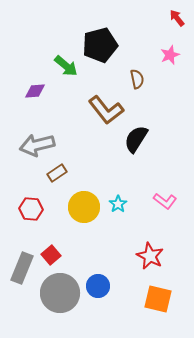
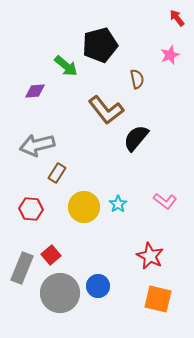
black semicircle: moved 1 px up; rotated 8 degrees clockwise
brown rectangle: rotated 24 degrees counterclockwise
